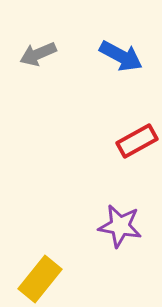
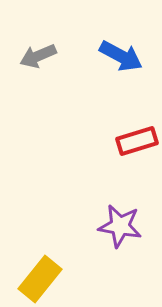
gray arrow: moved 2 px down
red rectangle: rotated 12 degrees clockwise
